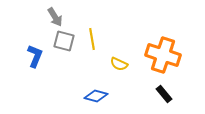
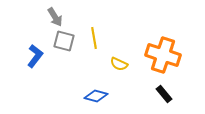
yellow line: moved 2 px right, 1 px up
blue L-shape: rotated 15 degrees clockwise
